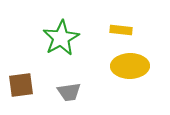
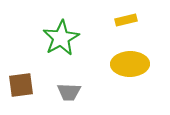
yellow rectangle: moved 5 px right, 10 px up; rotated 20 degrees counterclockwise
yellow ellipse: moved 2 px up
gray trapezoid: rotated 10 degrees clockwise
